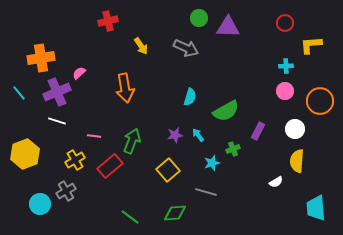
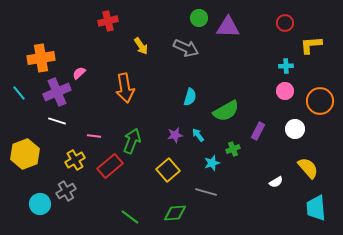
yellow semicircle: moved 11 px right, 7 px down; rotated 135 degrees clockwise
